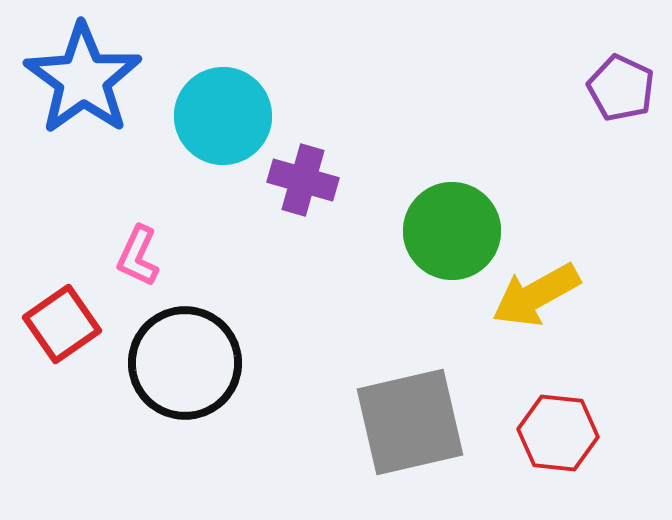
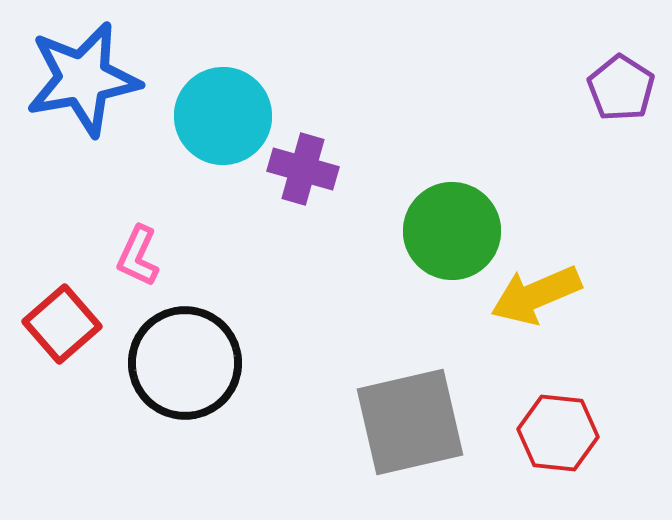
blue star: rotated 26 degrees clockwise
purple pentagon: rotated 8 degrees clockwise
purple cross: moved 11 px up
yellow arrow: rotated 6 degrees clockwise
red square: rotated 6 degrees counterclockwise
